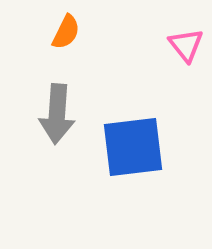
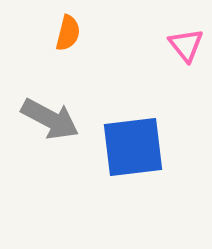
orange semicircle: moved 2 px right, 1 px down; rotated 12 degrees counterclockwise
gray arrow: moved 7 px left, 5 px down; rotated 66 degrees counterclockwise
